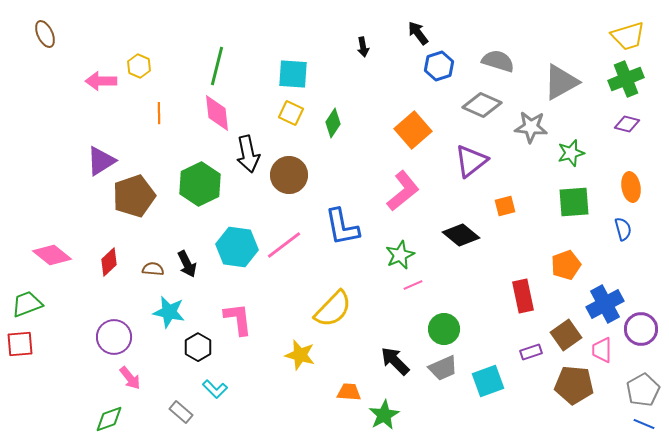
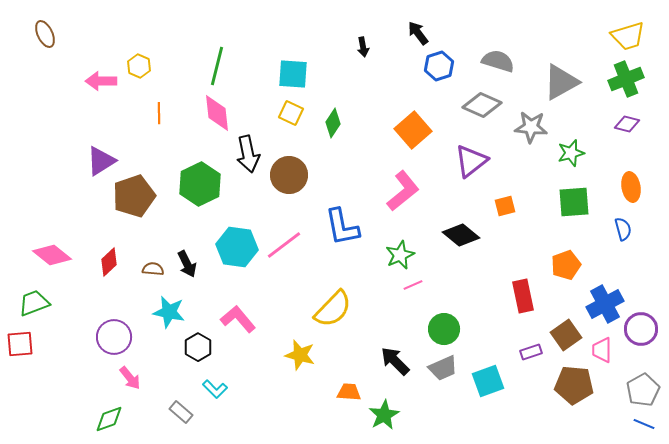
green trapezoid at (27, 304): moved 7 px right, 1 px up
pink L-shape at (238, 319): rotated 33 degrees counterclockwise
